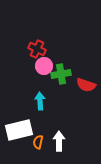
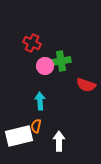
red cross: moved 5 px left, 6 px up
pink circle: moved 1 px right
green cross: moved 13 px up
white rectangle: moved 6 px down
orange semicircle: moved 2 px left, 16 px up
